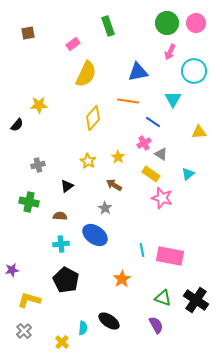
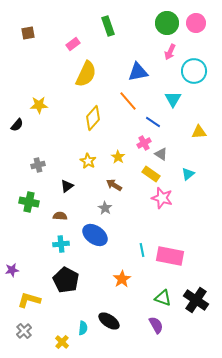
orange line at (128, 101): rotated 40 degrees clockwise
